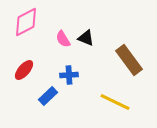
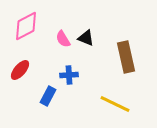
pink diamond: moved 4 px down
brown rectangle: moved 3 px left, 3 px up; rotated 24 degrees clockwise
red ellipse: moved 4 px left
blue rectangle: rotated 18 degrees counterclockwise
yellow line: moved 2 px down
